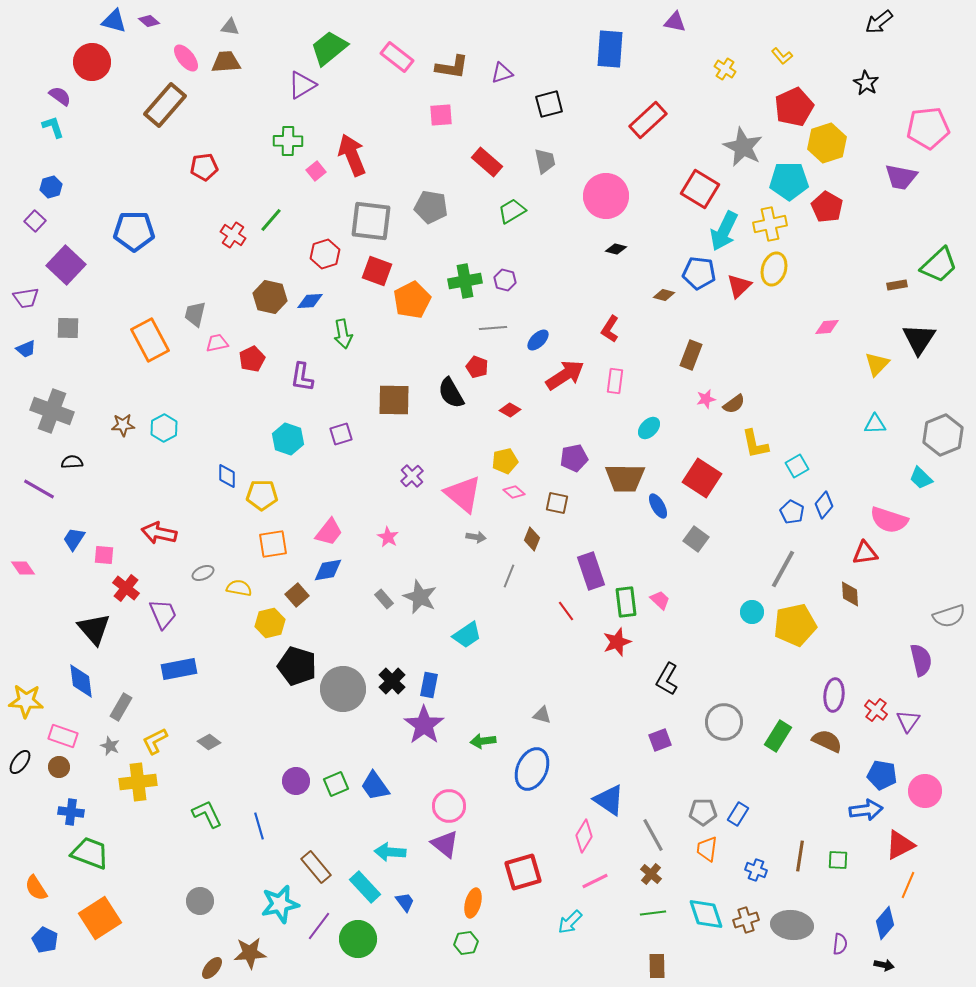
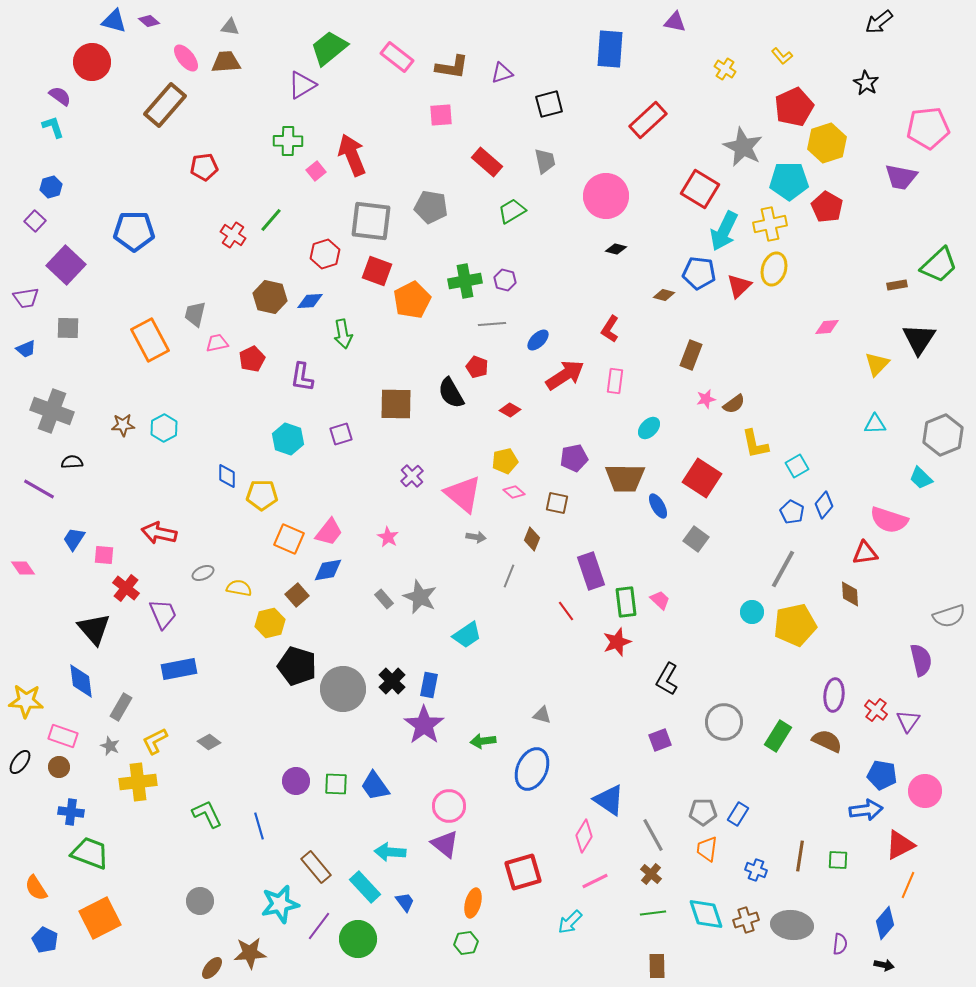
gray line at (493, 328): moved 1 px left, 4 px up
brown square at (394, 400): moved 2 px right, 4 px down
orange square at (273, 544): moved 16 px right, 5 px up; rotated 32 degrees clockwise
green square at (336, 784): rotated 25 degrees clockwise
orange square at (100, 918): rotated 6 degrees clockwise
